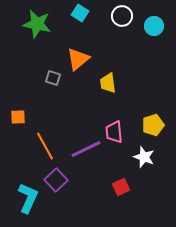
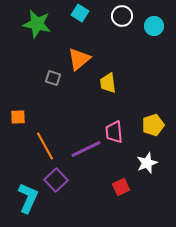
orange triangle: moved 1 px right
white star: moved 3 px right, 6 px down; rotated 30 degrees clockwise
